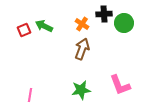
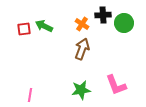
black cross: moved 1 px left, 1 px down
red square: moved 1 px up; rotated 16 degrees clockwise
pink L-shape: moved 4 px left
